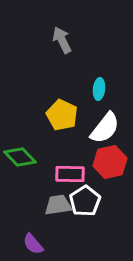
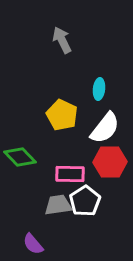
red hexagon: rotated 12 degrees clockwise
